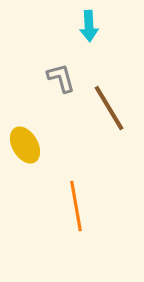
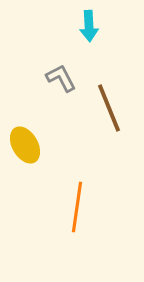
gray L-shape: rotated 12 degrees counterclockwise
brown line: rotated 9 degrees clockwise
orange line: moved 1 px right, 1 px down; rotated 18 degrees clockwise
